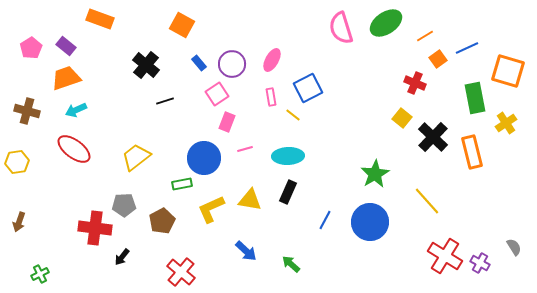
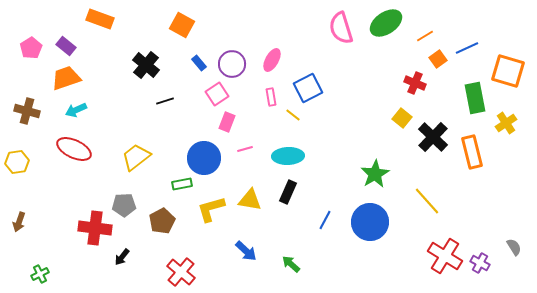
red ellipse at (74, 149): rotated 12 degrees counterclockwise
yellow L-shape at (211, 209): rotated 8 degrees clockwise
